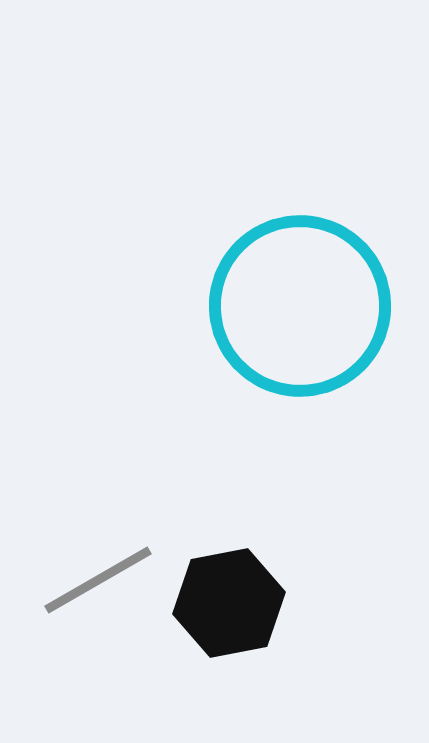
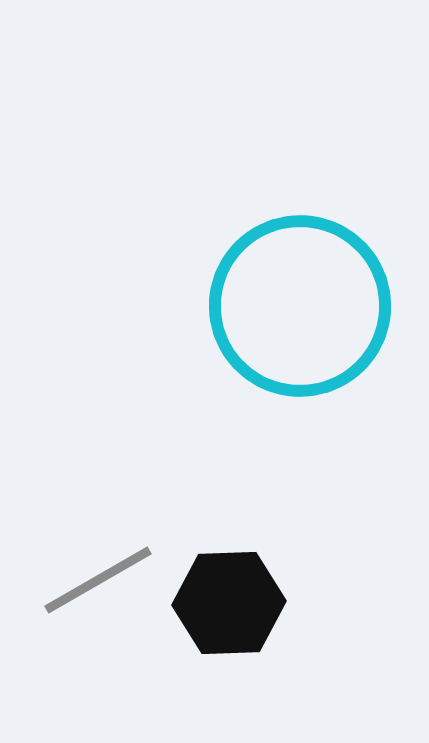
black hexagon: rotated 9 degrees clockwise
